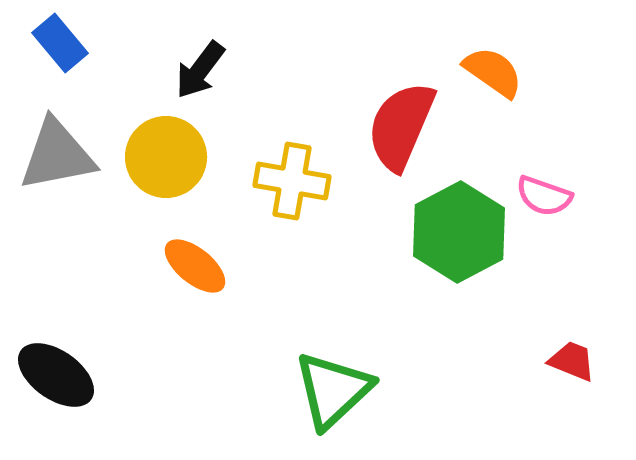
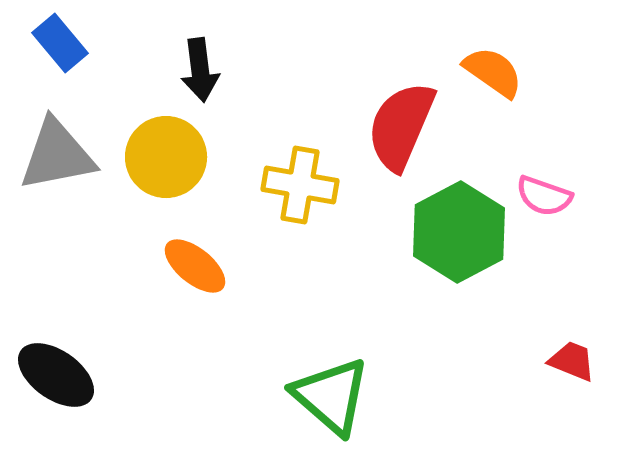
black arrow: rotated 44 degrees counterclockwise
yellow cross: moved 8 px right, 4 px down
green triangle: moved 2 px left, 6 px down; rotated 36 degrees counterclockwise
